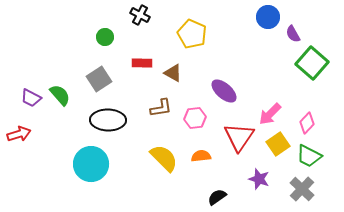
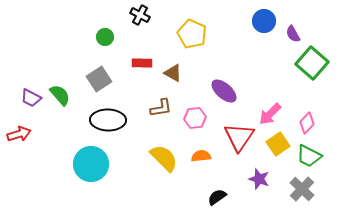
blue circle: moved 4 px left, 4 px down
